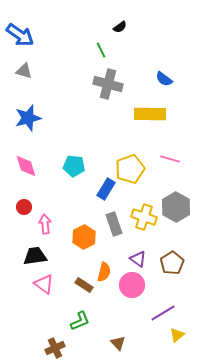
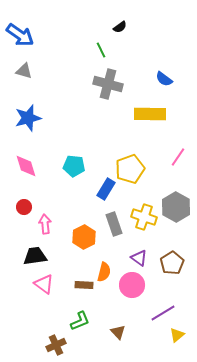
pink line: moved 8 px right, 2 px up; rotated 72 degrees counterclockwise
purple triangle: moved 1 px right, 1 px up
brown rectangle: rotated 30 degrees counterclockwise
brown triangle: moved 11 px up
brown cross: moved 1 px right, 3 px up
